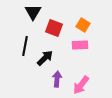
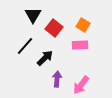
black triangle: moved 3 px down
red square: rotated 18 degrees clockwise
black line: rotated 30 degrees clockwise
